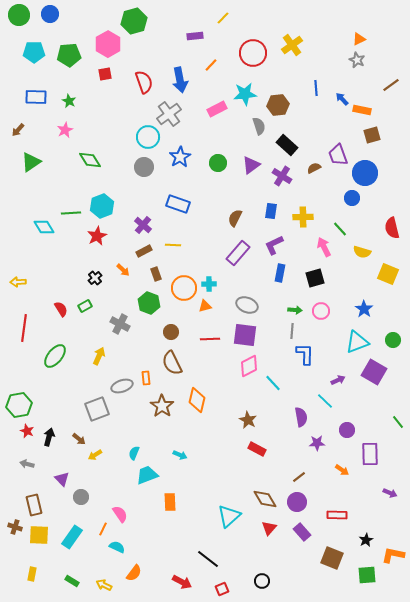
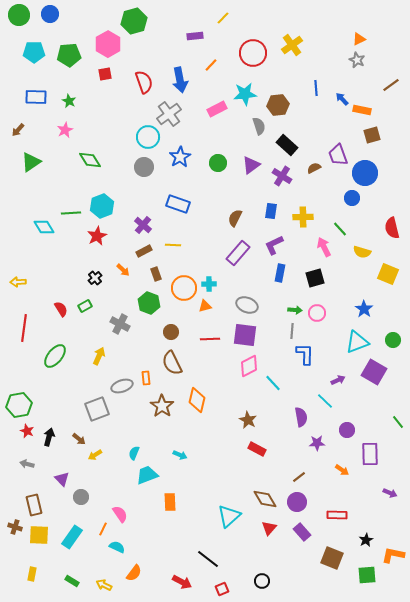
pink circle at (321, 311): moved 4 px left, 2 px down
